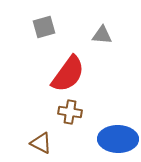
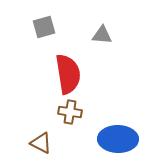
red semicircle: rotated 45 degrees counterclockwise
